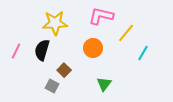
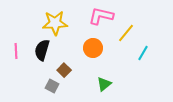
pink line: rotated 28 degrees counterclockwise
green triangle: rotated 14 degrees clockwise
